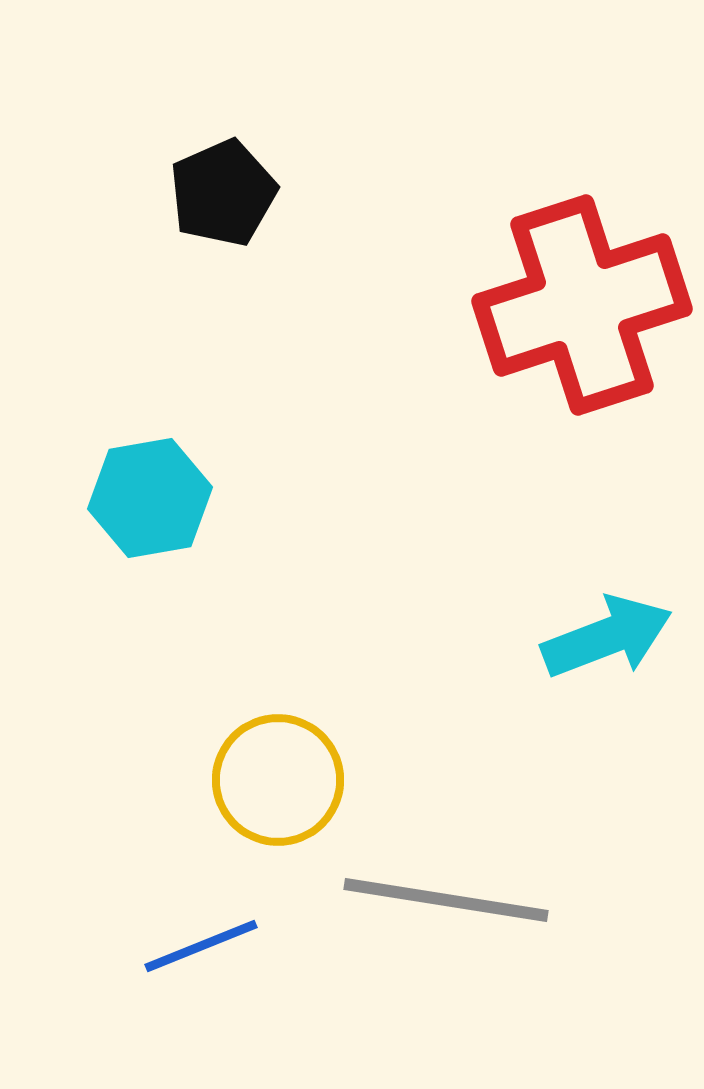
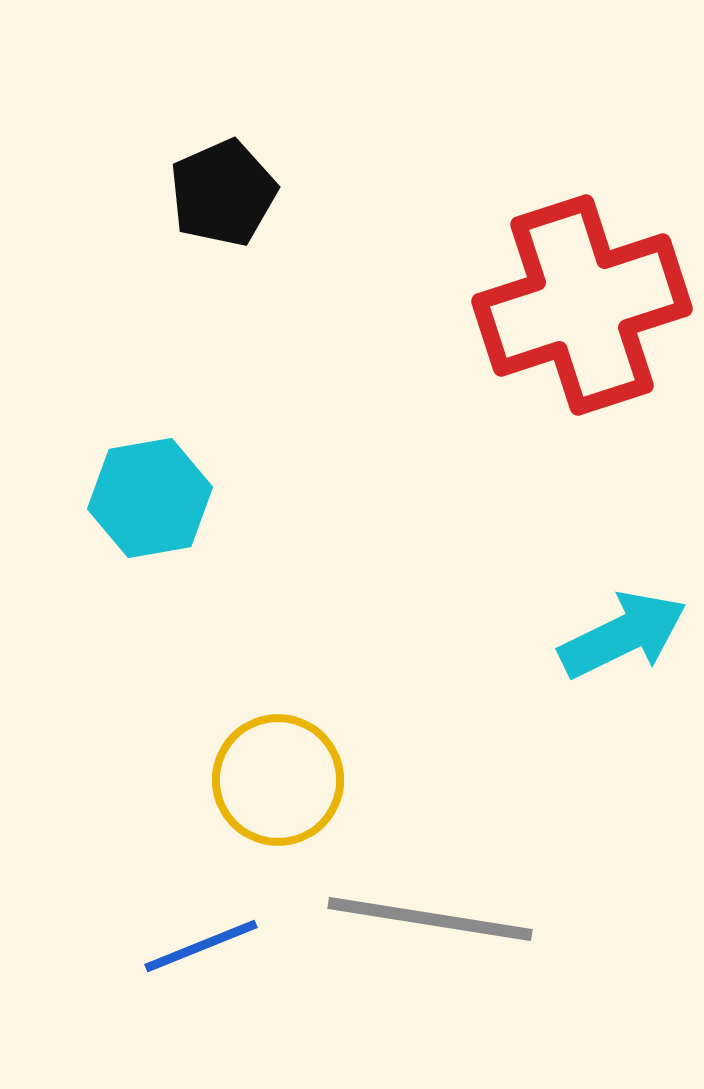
cyan arrow: moved 16 px right, 2 px up; rotated 5 degrees counterclockwise
gray line: moved 16 px left, 19 px down
